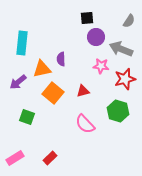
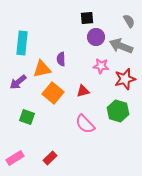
gray semicircle: rotated 64 degrees counterclockwise
gray arrow: moved 3 px up
